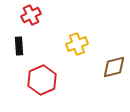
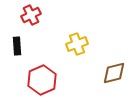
black rectangle: moved 2 px left
brown diamond: moved 6 px down
